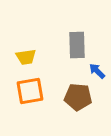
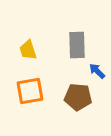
yellow trapezoid: moved 2 px right, 7 px up; rotated 80 degrees clockwise
